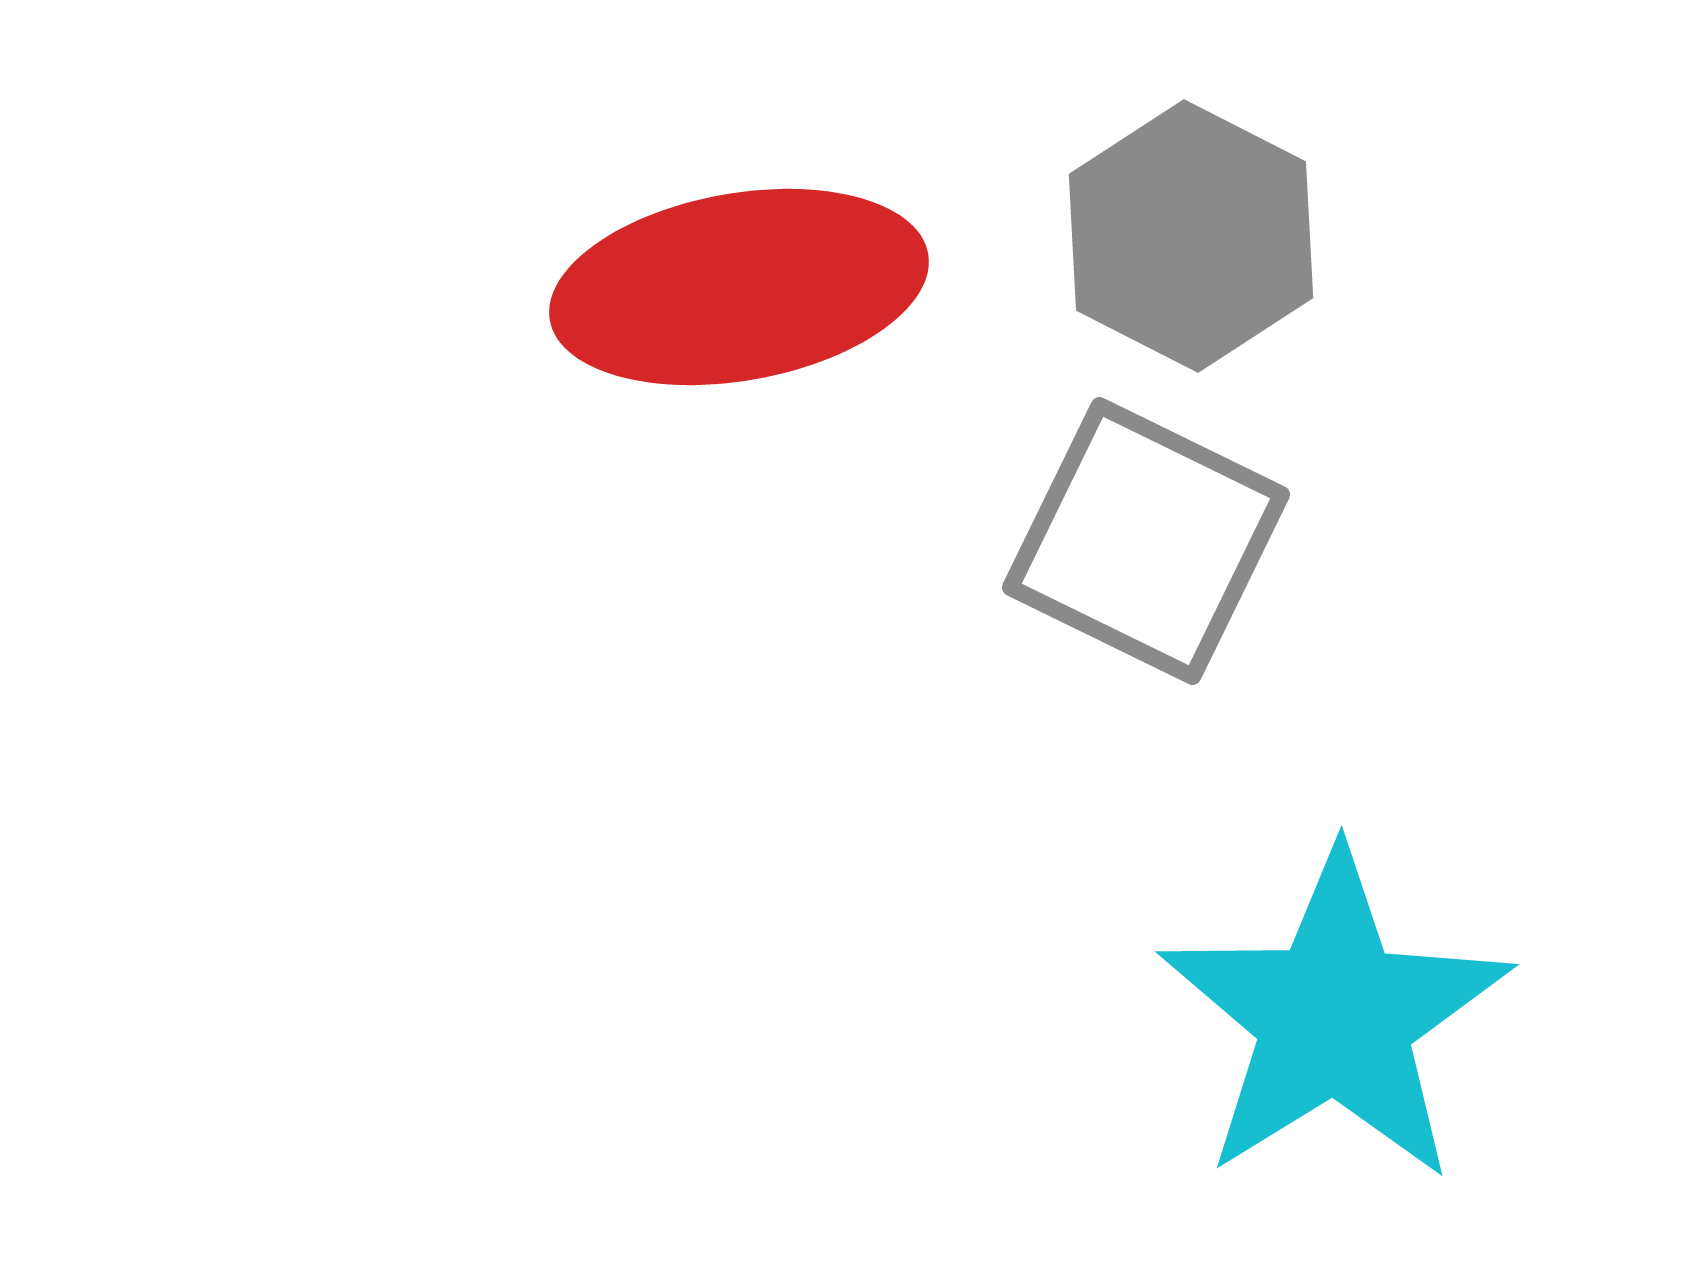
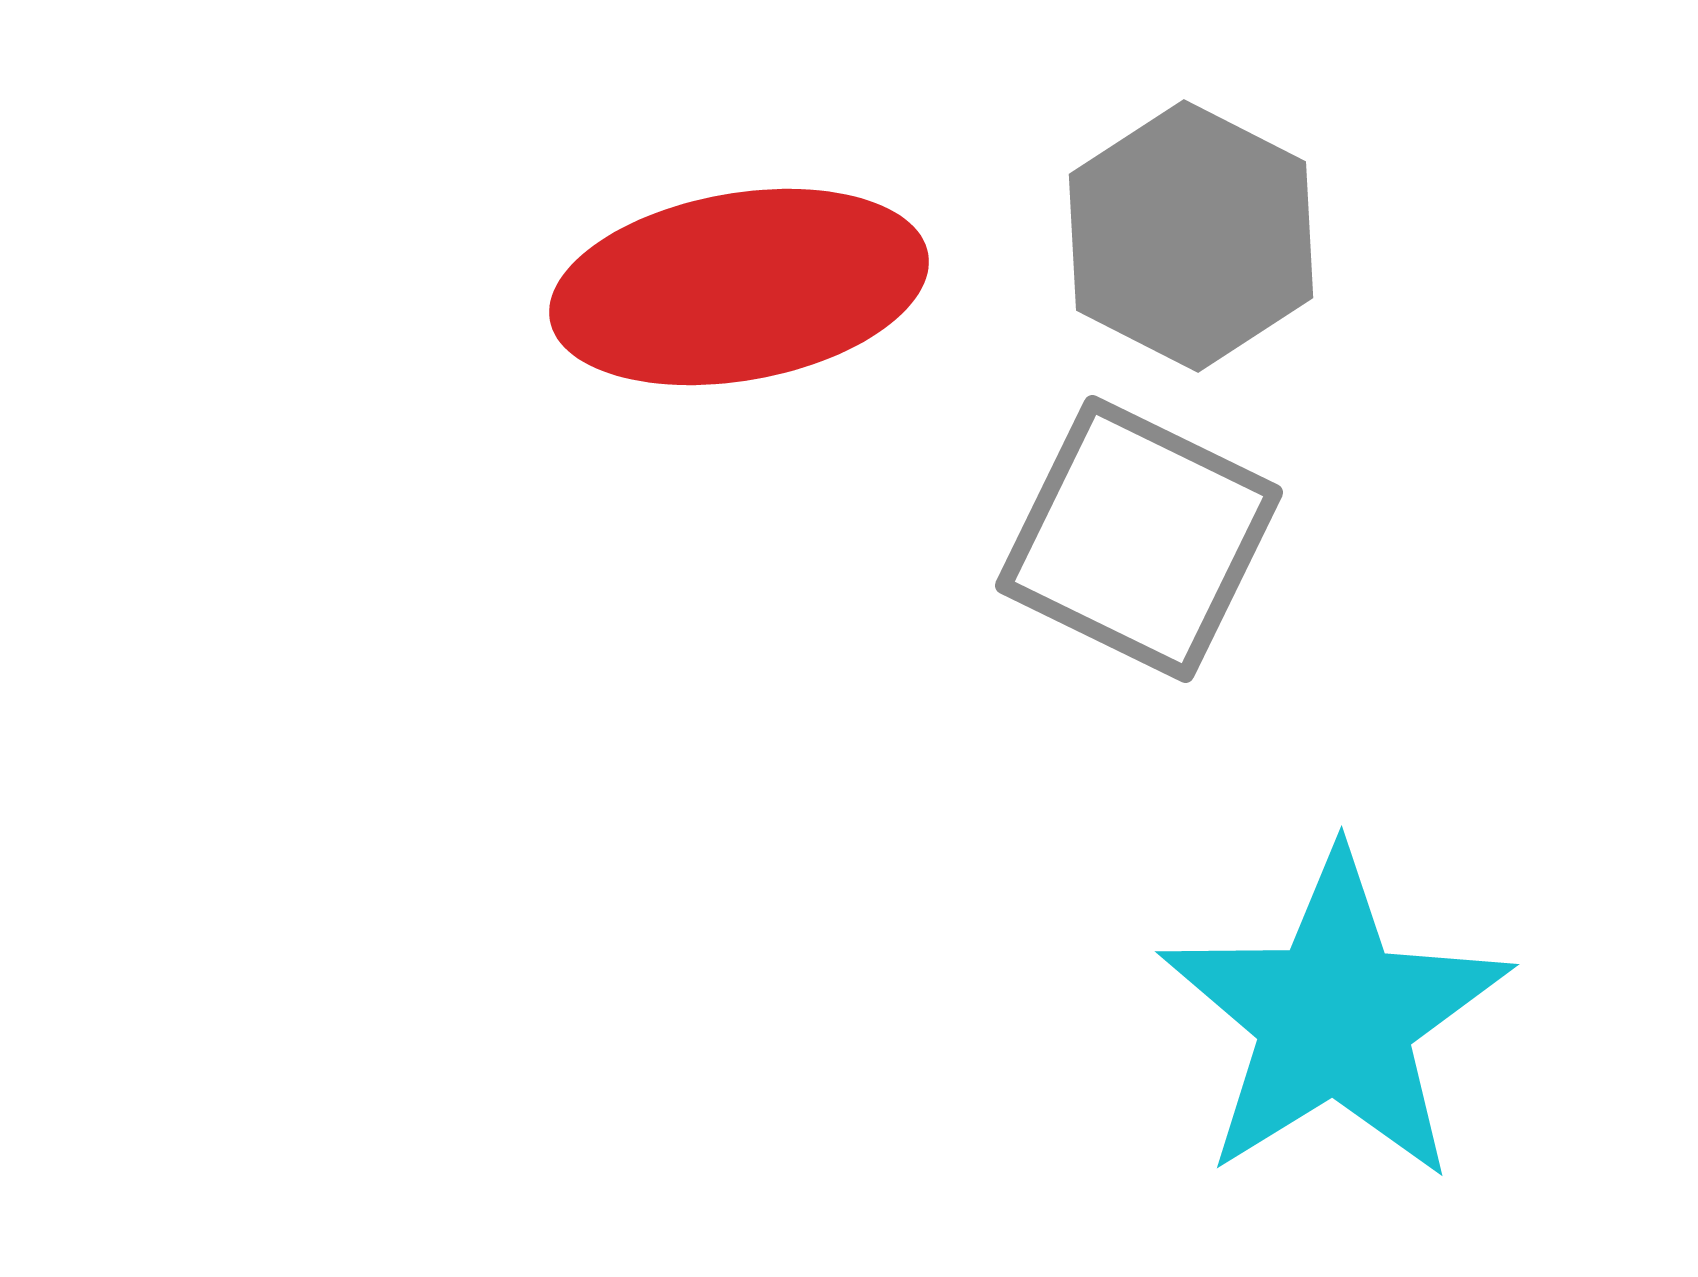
gray square: moved 7 px left, 2 px up
